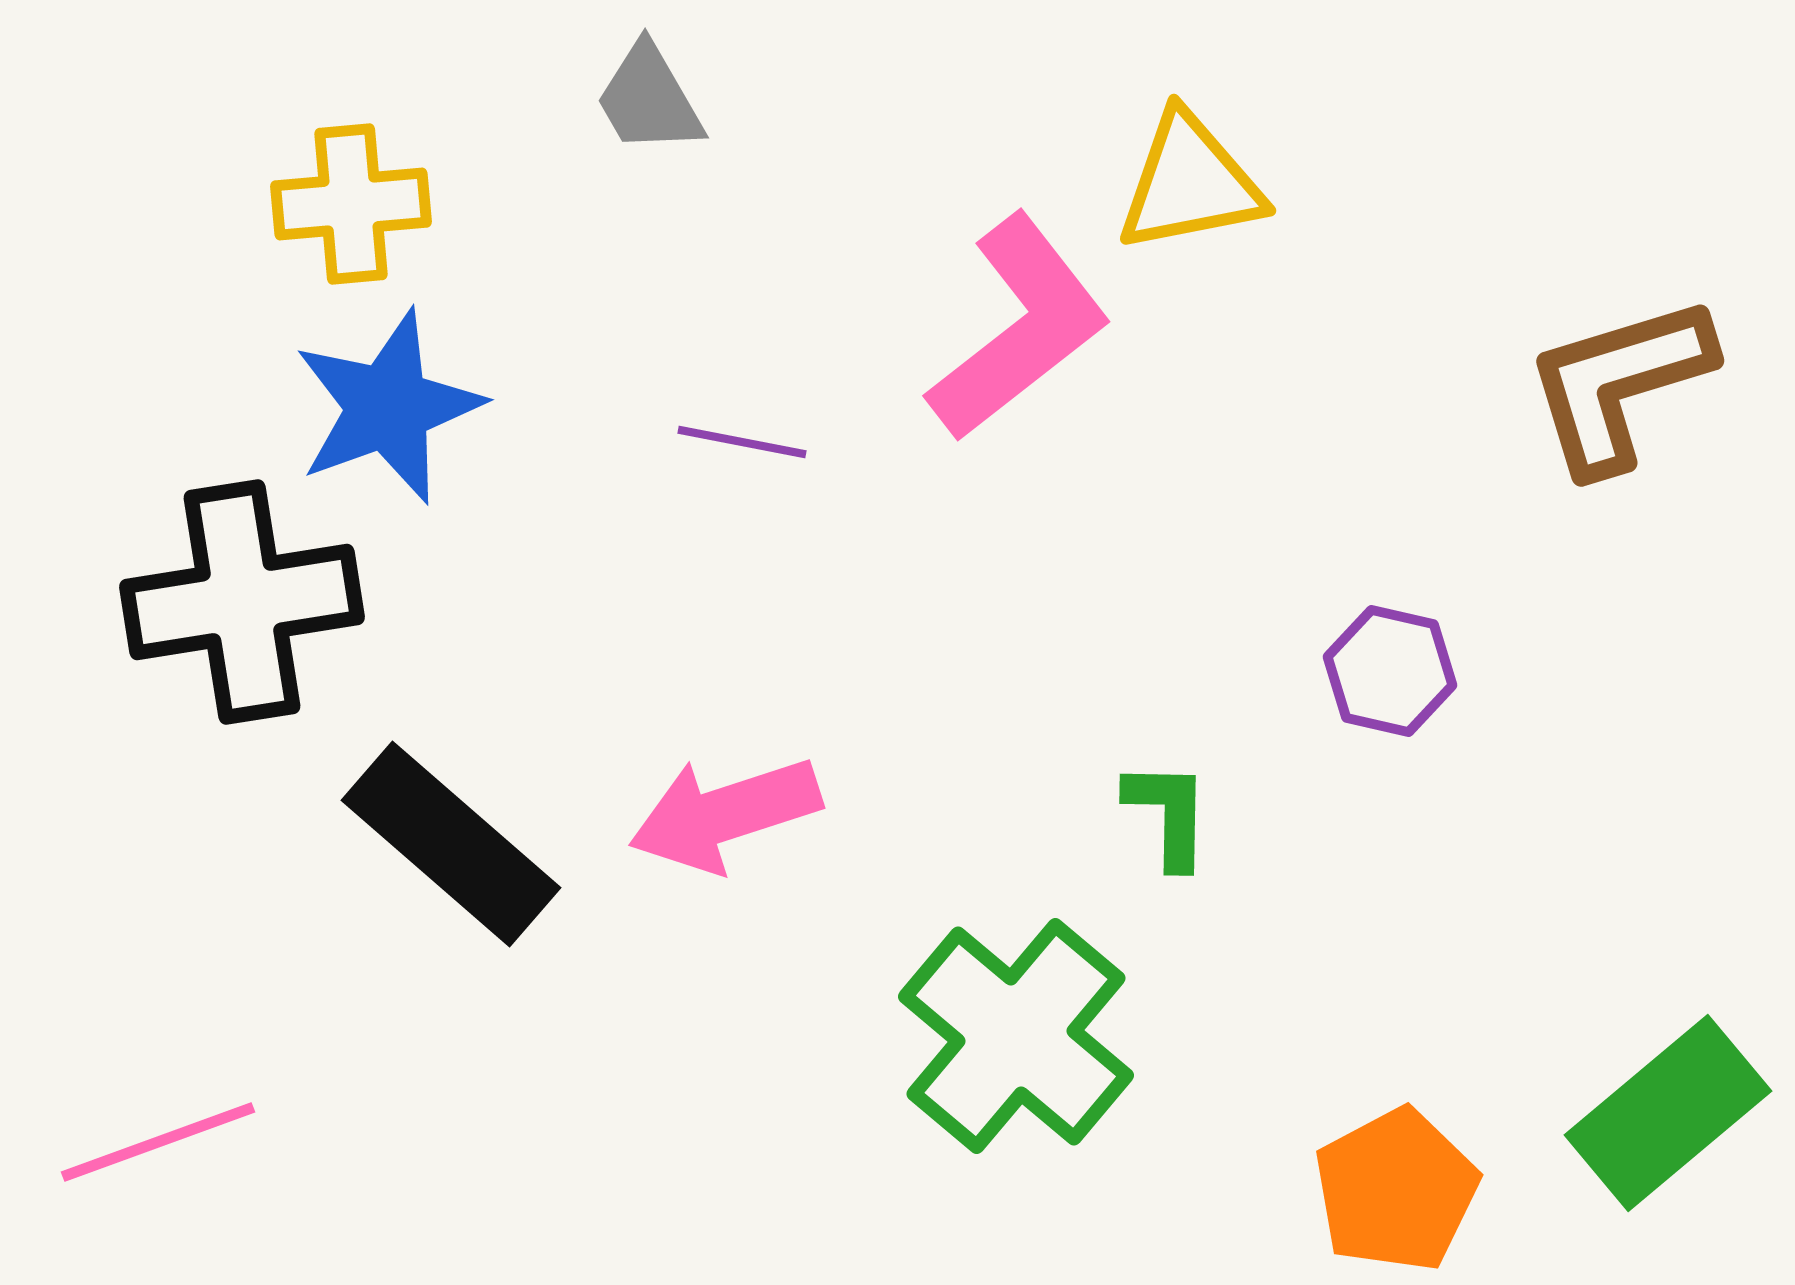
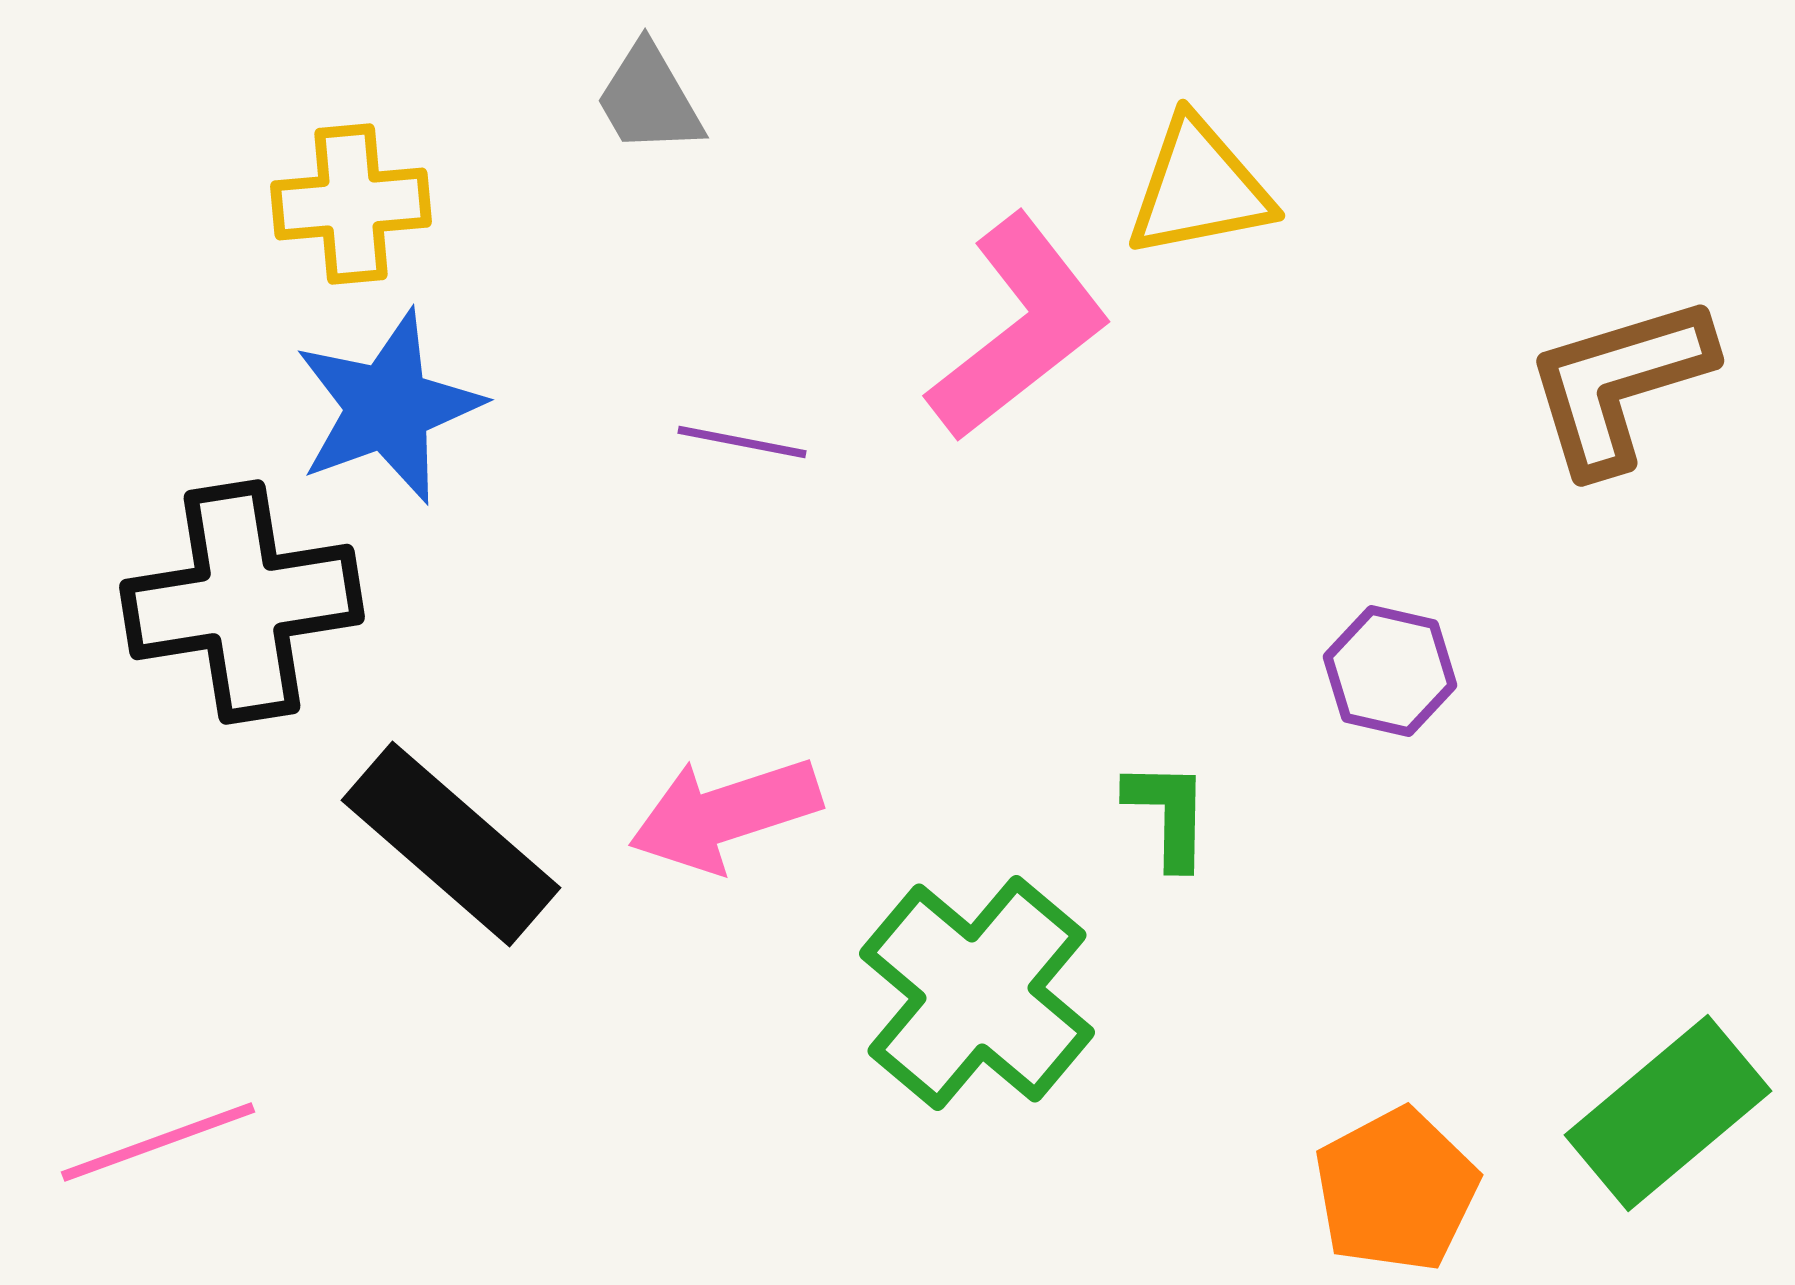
yellow triangle: moved 9 px right, 5 px down
green cross: moved 39 px left, 43 px up
